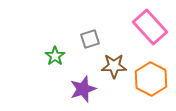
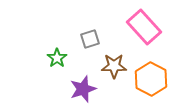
pink rectangle: moved 6 px left
green star: moved 2 px right, 2 px down
